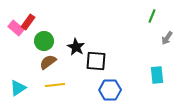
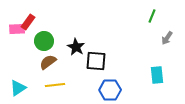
pink rectangle: moved 1 px right, 1 px down; rotated 42 degrees counterclockwise
